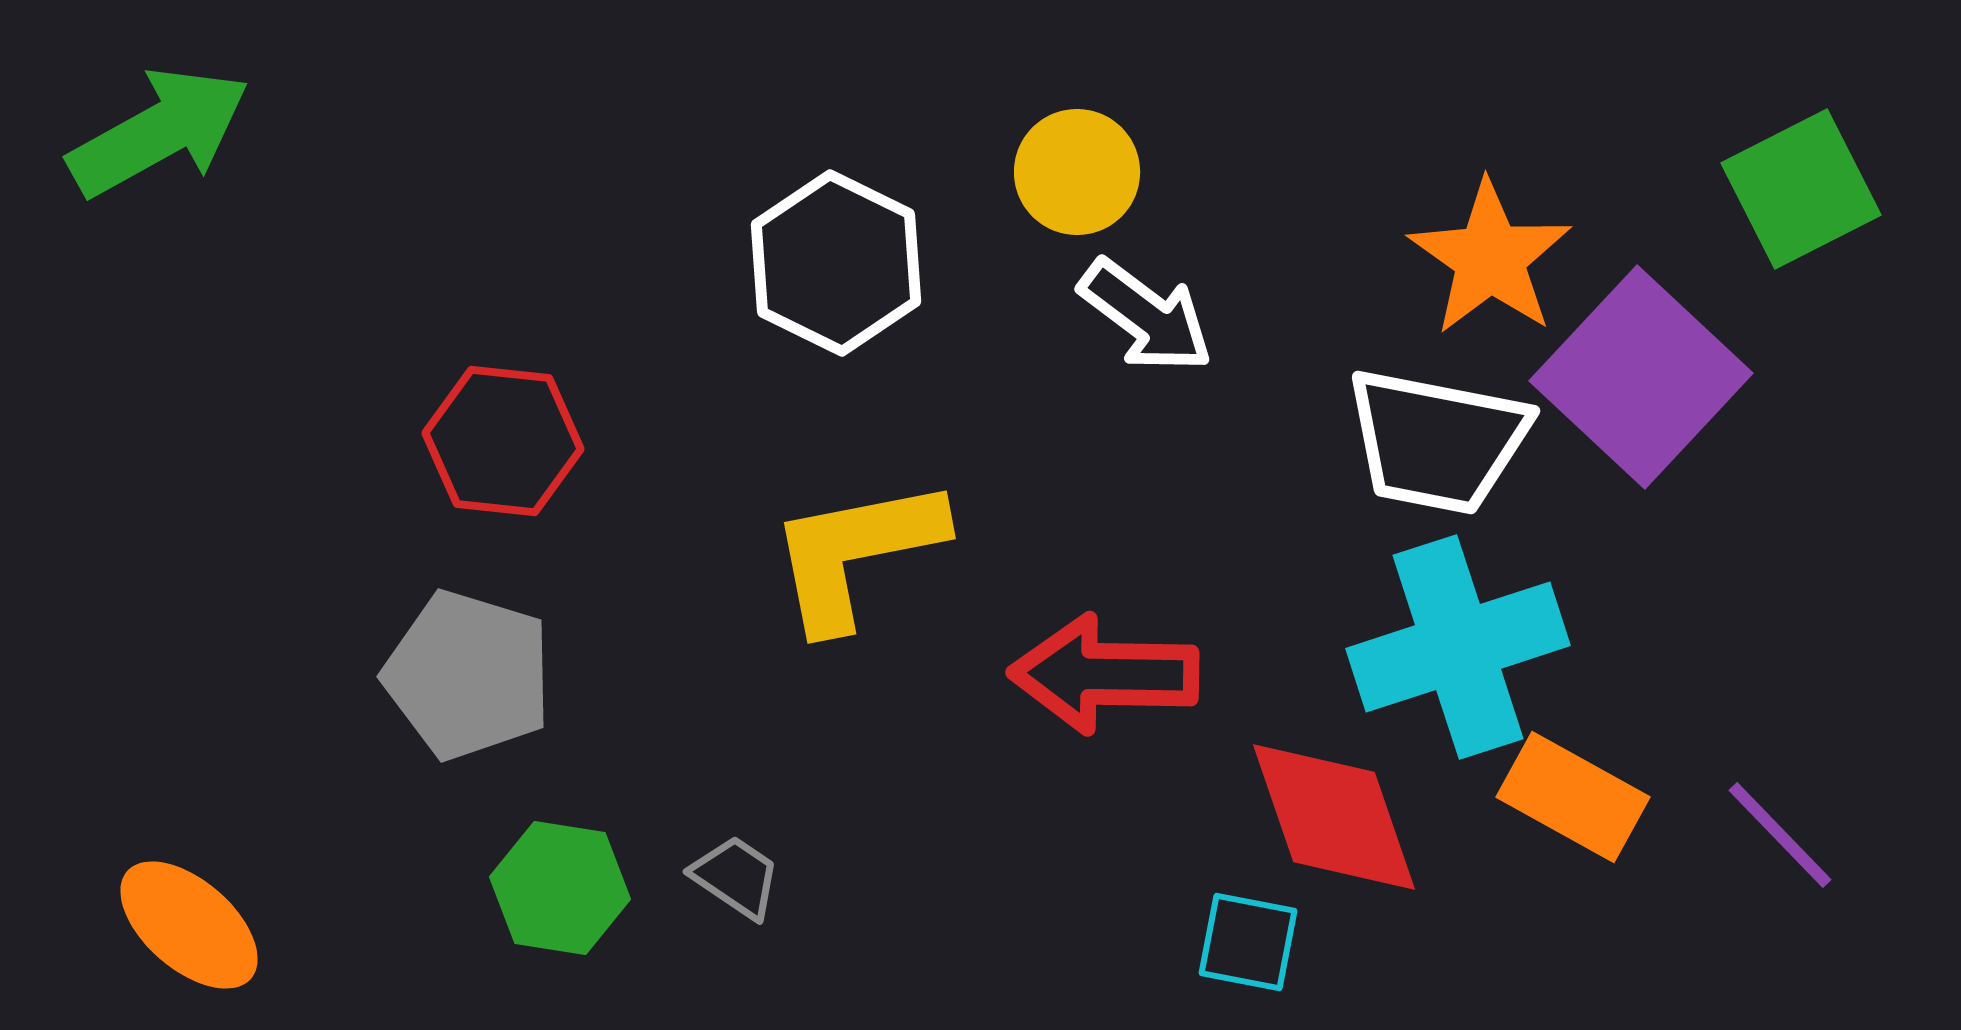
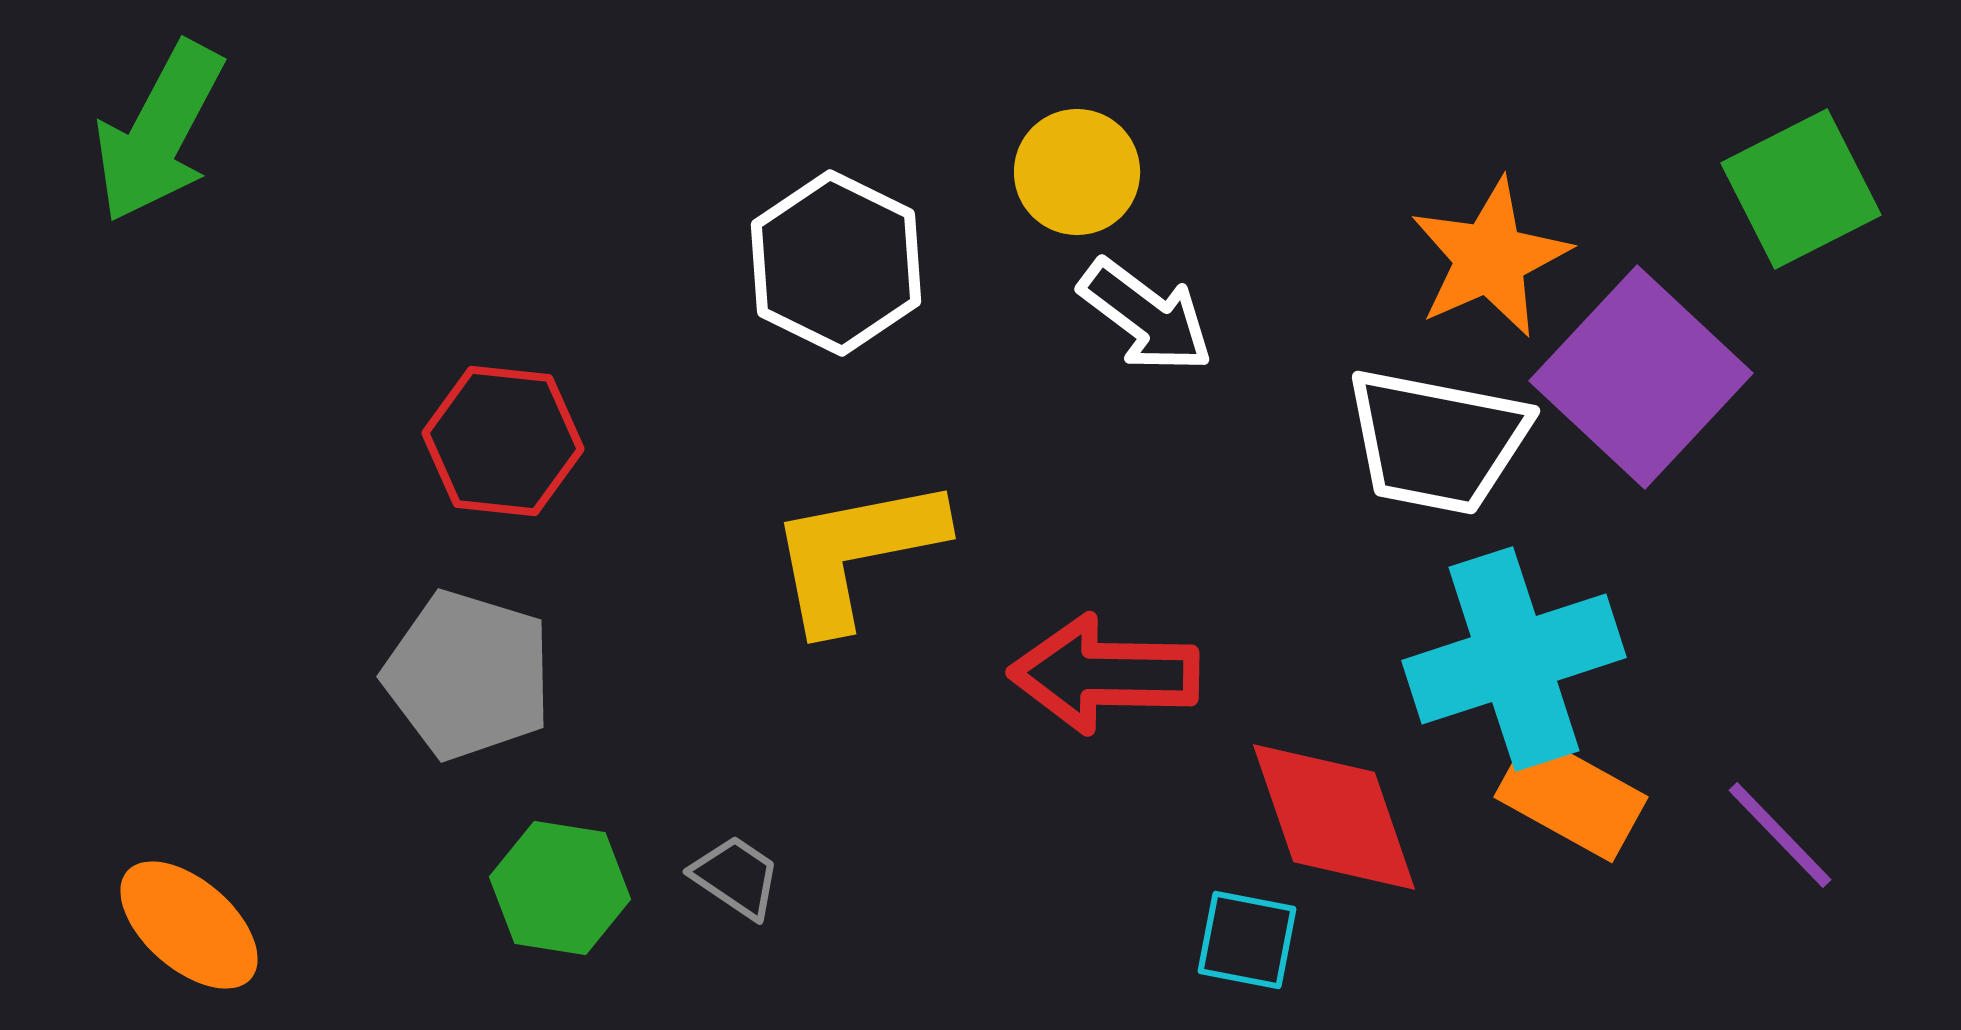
green arrow: rotated 147 degrees clockwise
orange star: rotated 13 degrees clockwise
cyan cross: moved 56 px right, 12 px down
orange rectangle: moved 2 px left
cyan square: moved 1 px left, 2 px up
